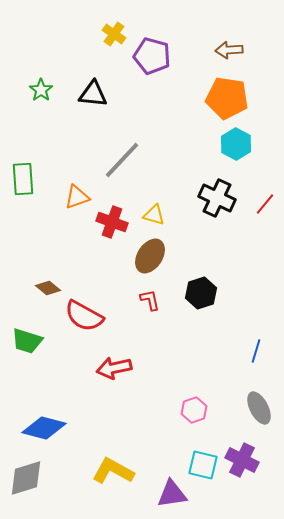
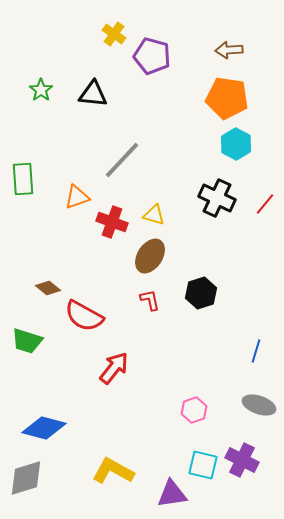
red arrow: rotated 140 degrees clockwise
gray ellipse: moved 3 px up; rotated 44 degrees counterclockwise
